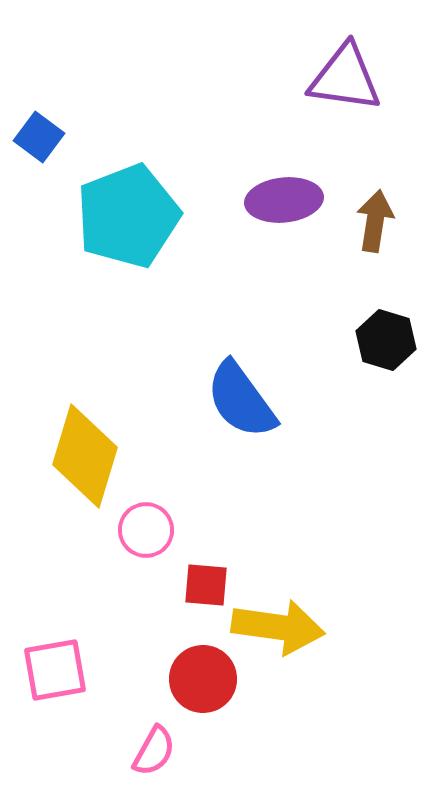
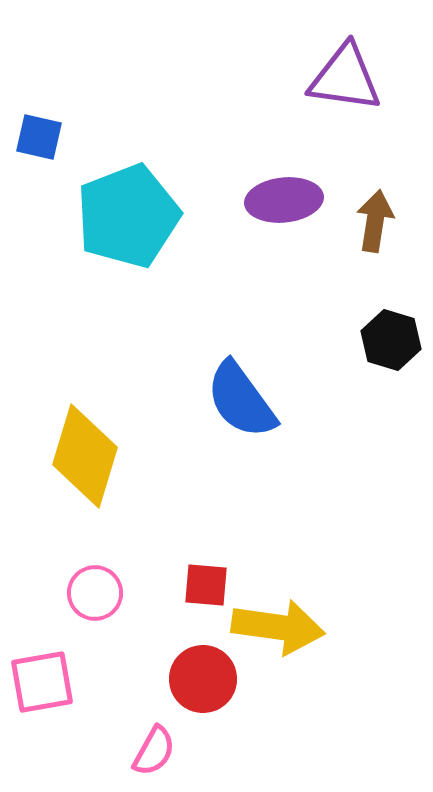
blue square: rotated 24 degrees counterclockwise
black hexagon: moved 5 px right
pink circle: moved 51 px left, 63 px down
pink square: moved 13 px left, 12 px down
